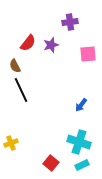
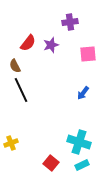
blue arrow: moved 2 px right, 12 px up
